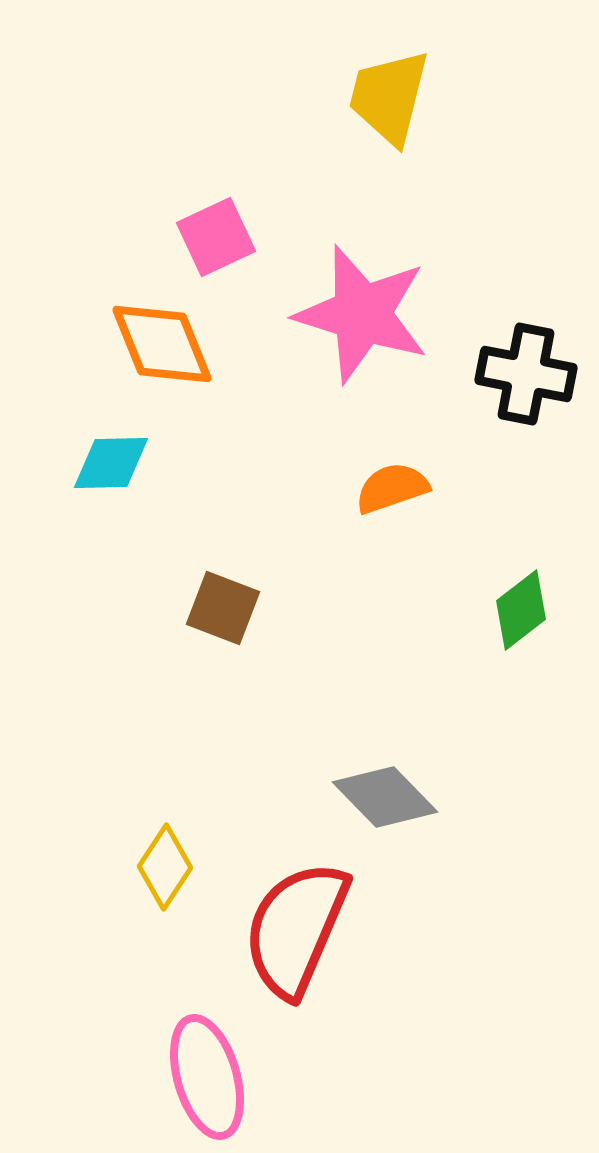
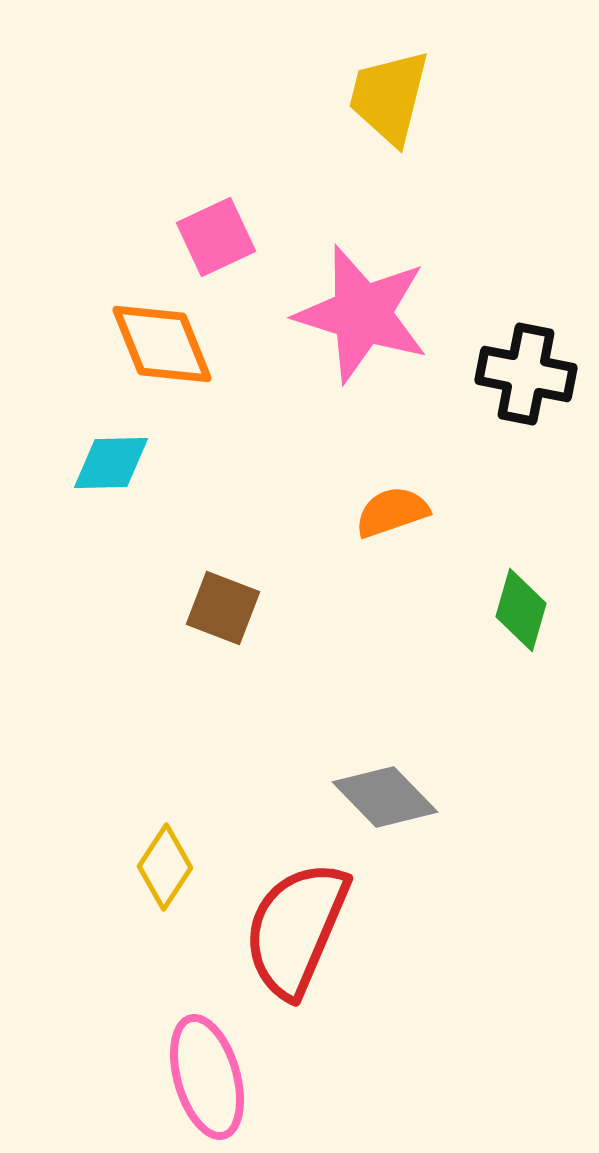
orange semicircle: moved 24 px down
green diamond: rotated 36 degrees counterclockwise
